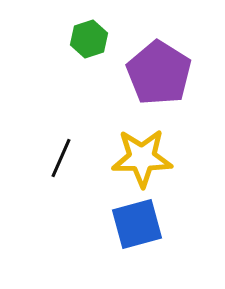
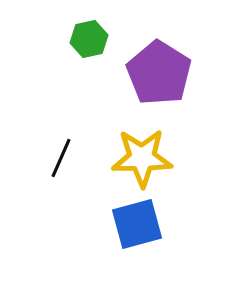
green hexagon: rotated 6 degrees clockwise
